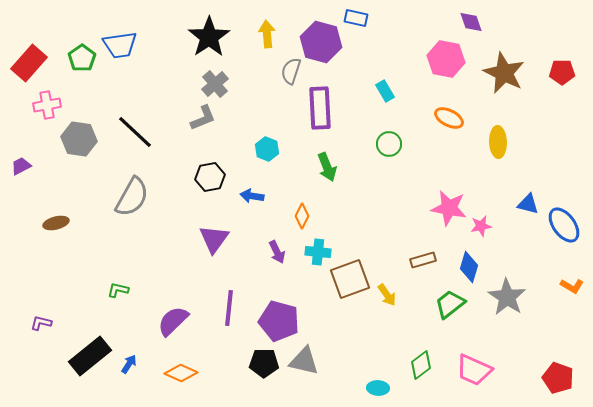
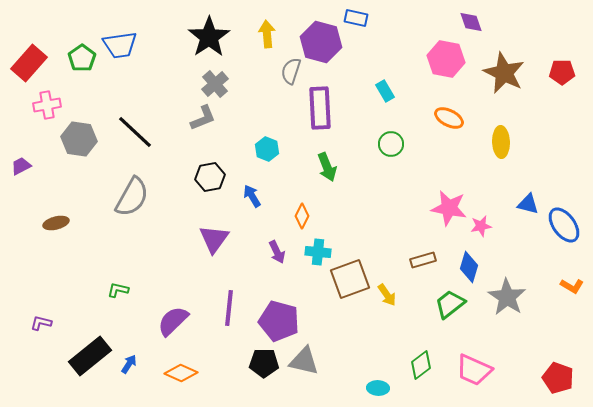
yellow ellipse at (498, 142): moved 3 px right
green circle at (389, 144): moved 2 px right
blue arrow at (252, 196): rotated 50 degrees clockwise
